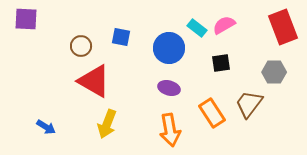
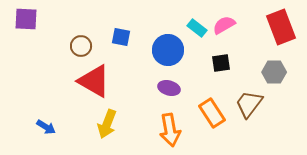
red rectangle: moved 2 px left
blue circle: moved 1 px left, 2 px down
